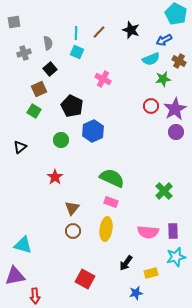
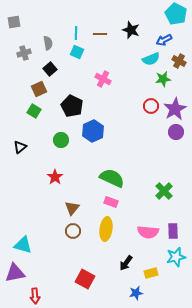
brown line: moved 1 px right, 2 px down; rotated 48 degrees clockwise
purple triangle: moved 3 px up
